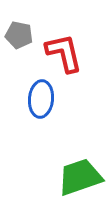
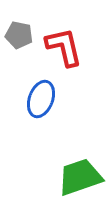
red L-shape: moved 6 px up
blue ellipse: rotated 15 degrees clockwise
